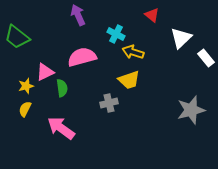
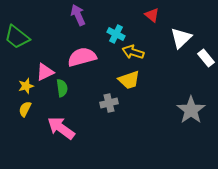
gray star: rotated 20 degrees counterclockwise
